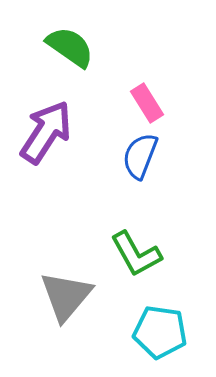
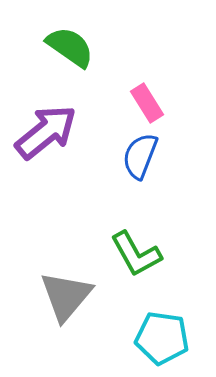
purple arrow: rotated 18 degrees clockwise
cyan pentagon: moved 2 px right, 6 px down
